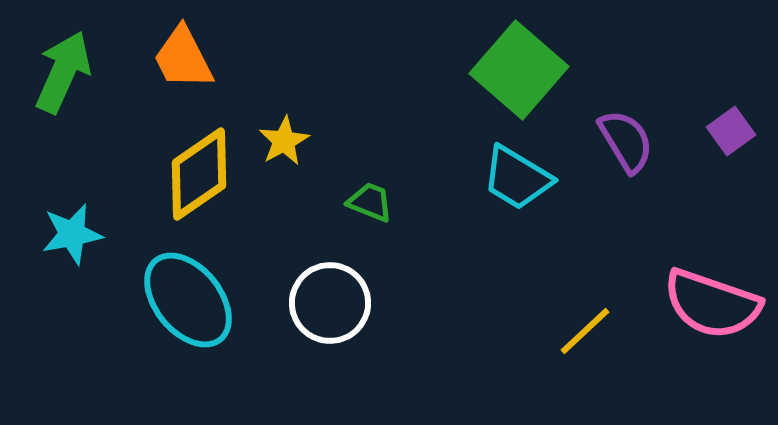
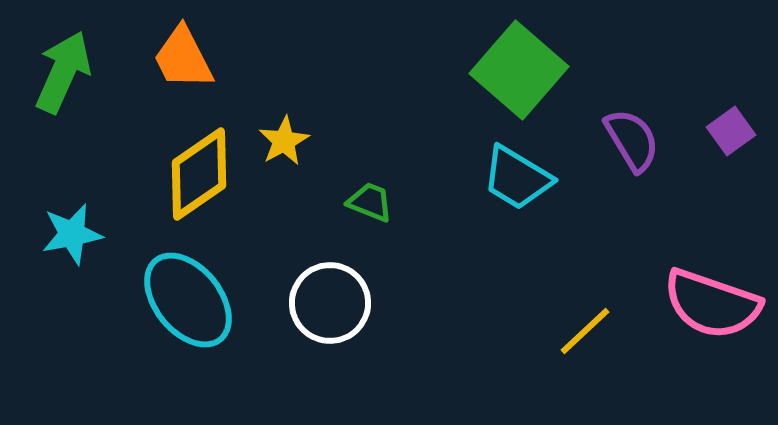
purple semicircle: moved 6 px right, 1 px up
